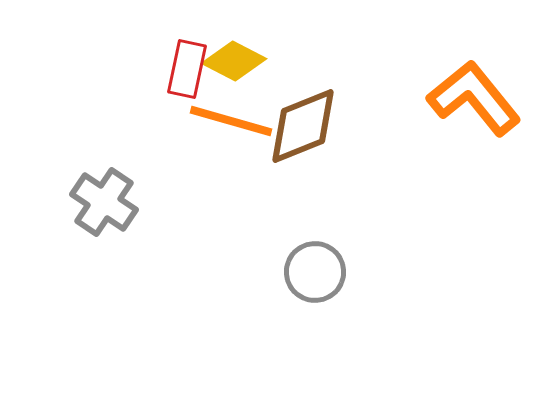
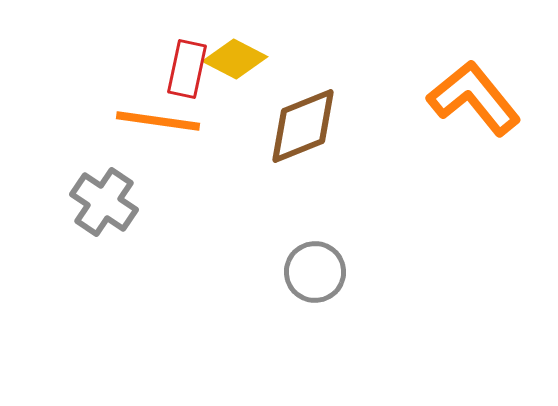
yellow diamond: moved 1 px right, 2 px up
orange line: moved 73 px left; rotated 8 degrees counterclockwise
